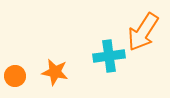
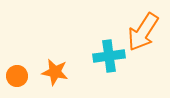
orange circle: moved 2 px right
